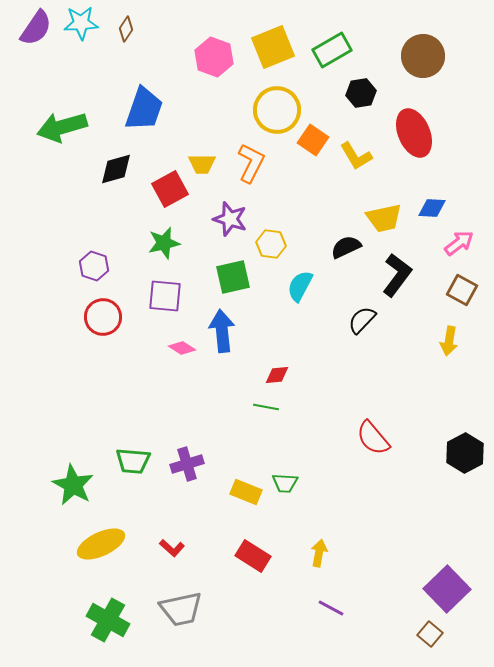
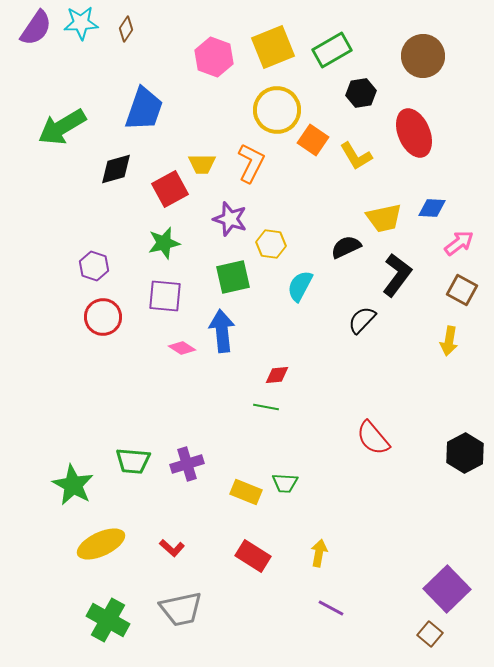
green arrow at (62, 127): rotated 15 degrees counterclockwise
